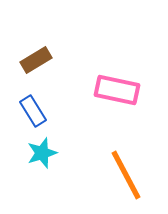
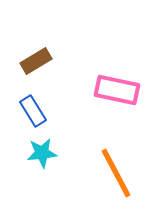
brown rectangle: moved 1 px down
cyan star: rotated 12 degrees clockwise
orange line: moved 10 px left, 2 px up
